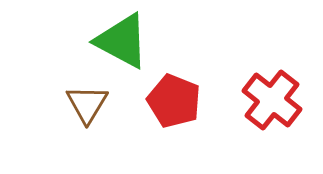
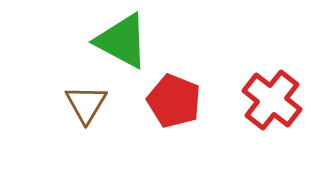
brown triangle: moved 1 px left
